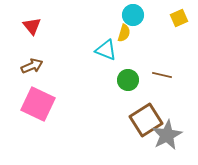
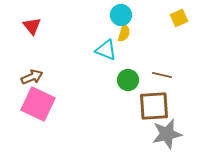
cyan circle: moved 12 px left
brown arrow: moved 11 px down
brown square: moved 8 px right, 14 px up; rotated 28 degrees clockwise
gray star: moved 1 px up; rotated 16 degrees clockwise
